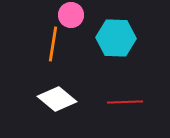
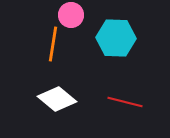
red line: rotated 16 degrees clockwise
